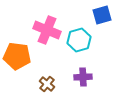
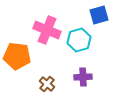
blue square: moved 3 px left
